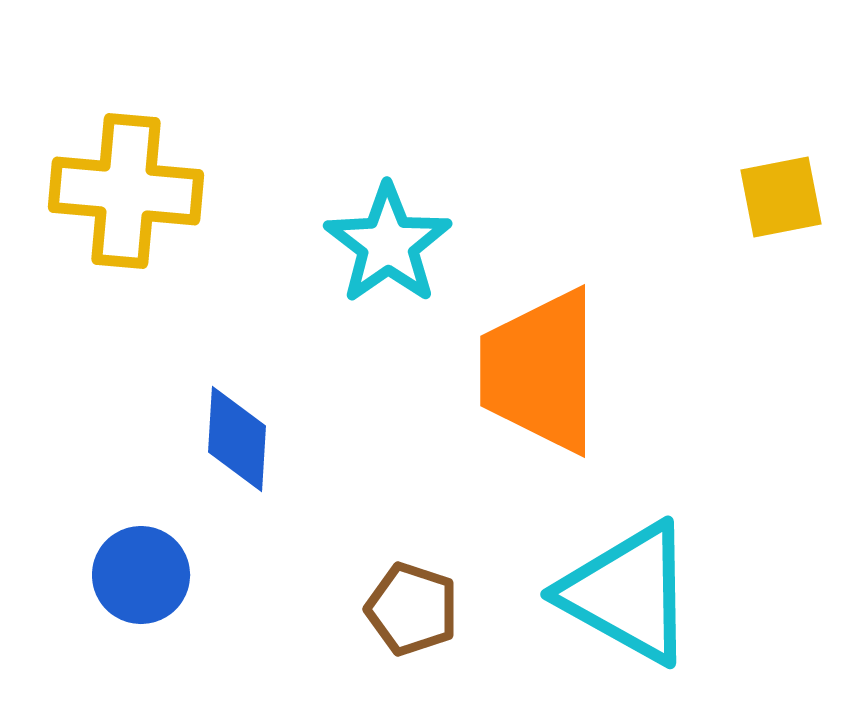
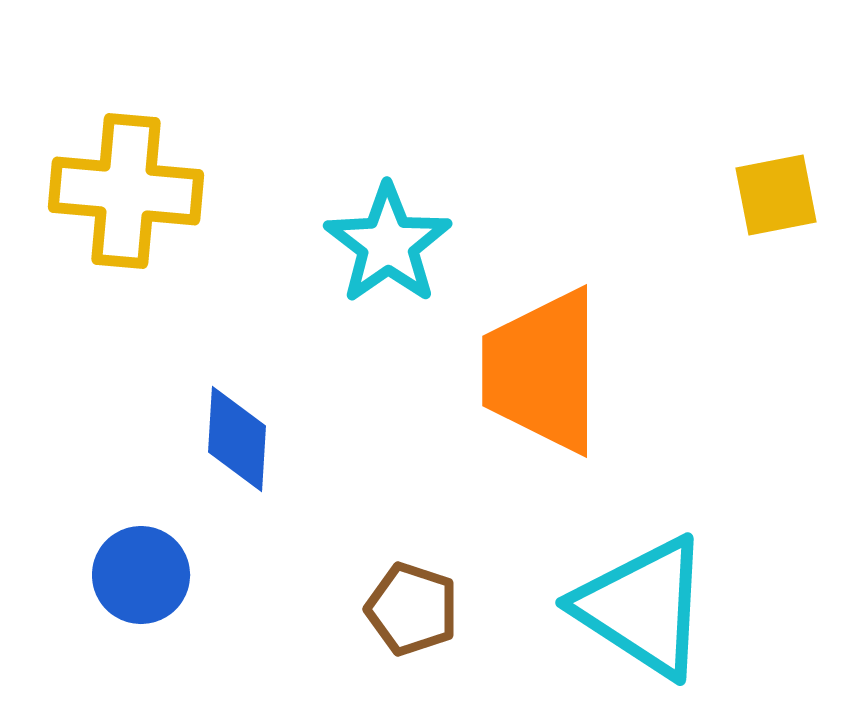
yellow square: moved 5 px left, 2 px up
orange trapezoid: moved 2 px right
cyan triangle: moved 15 px right, 14 px down; rotated 4 degrees clockwise
